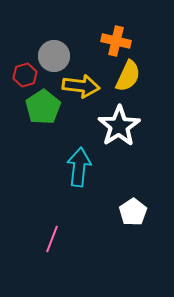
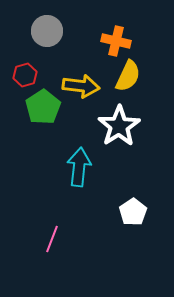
gray circle: moved 7 px left, 25 px up
